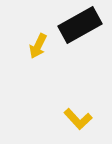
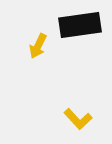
black rectangle: rotated 21 degrees clockwise
